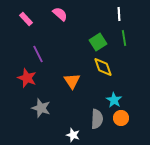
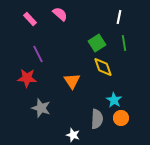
white line: moved 3 px down; rotated 16 degrees clockwise
pink rectangle: moved 4 px right
green line: moved 5 px down
green square: moved 1 px left, 1 px down
red star: rotated 18 degrees counterclockwise
